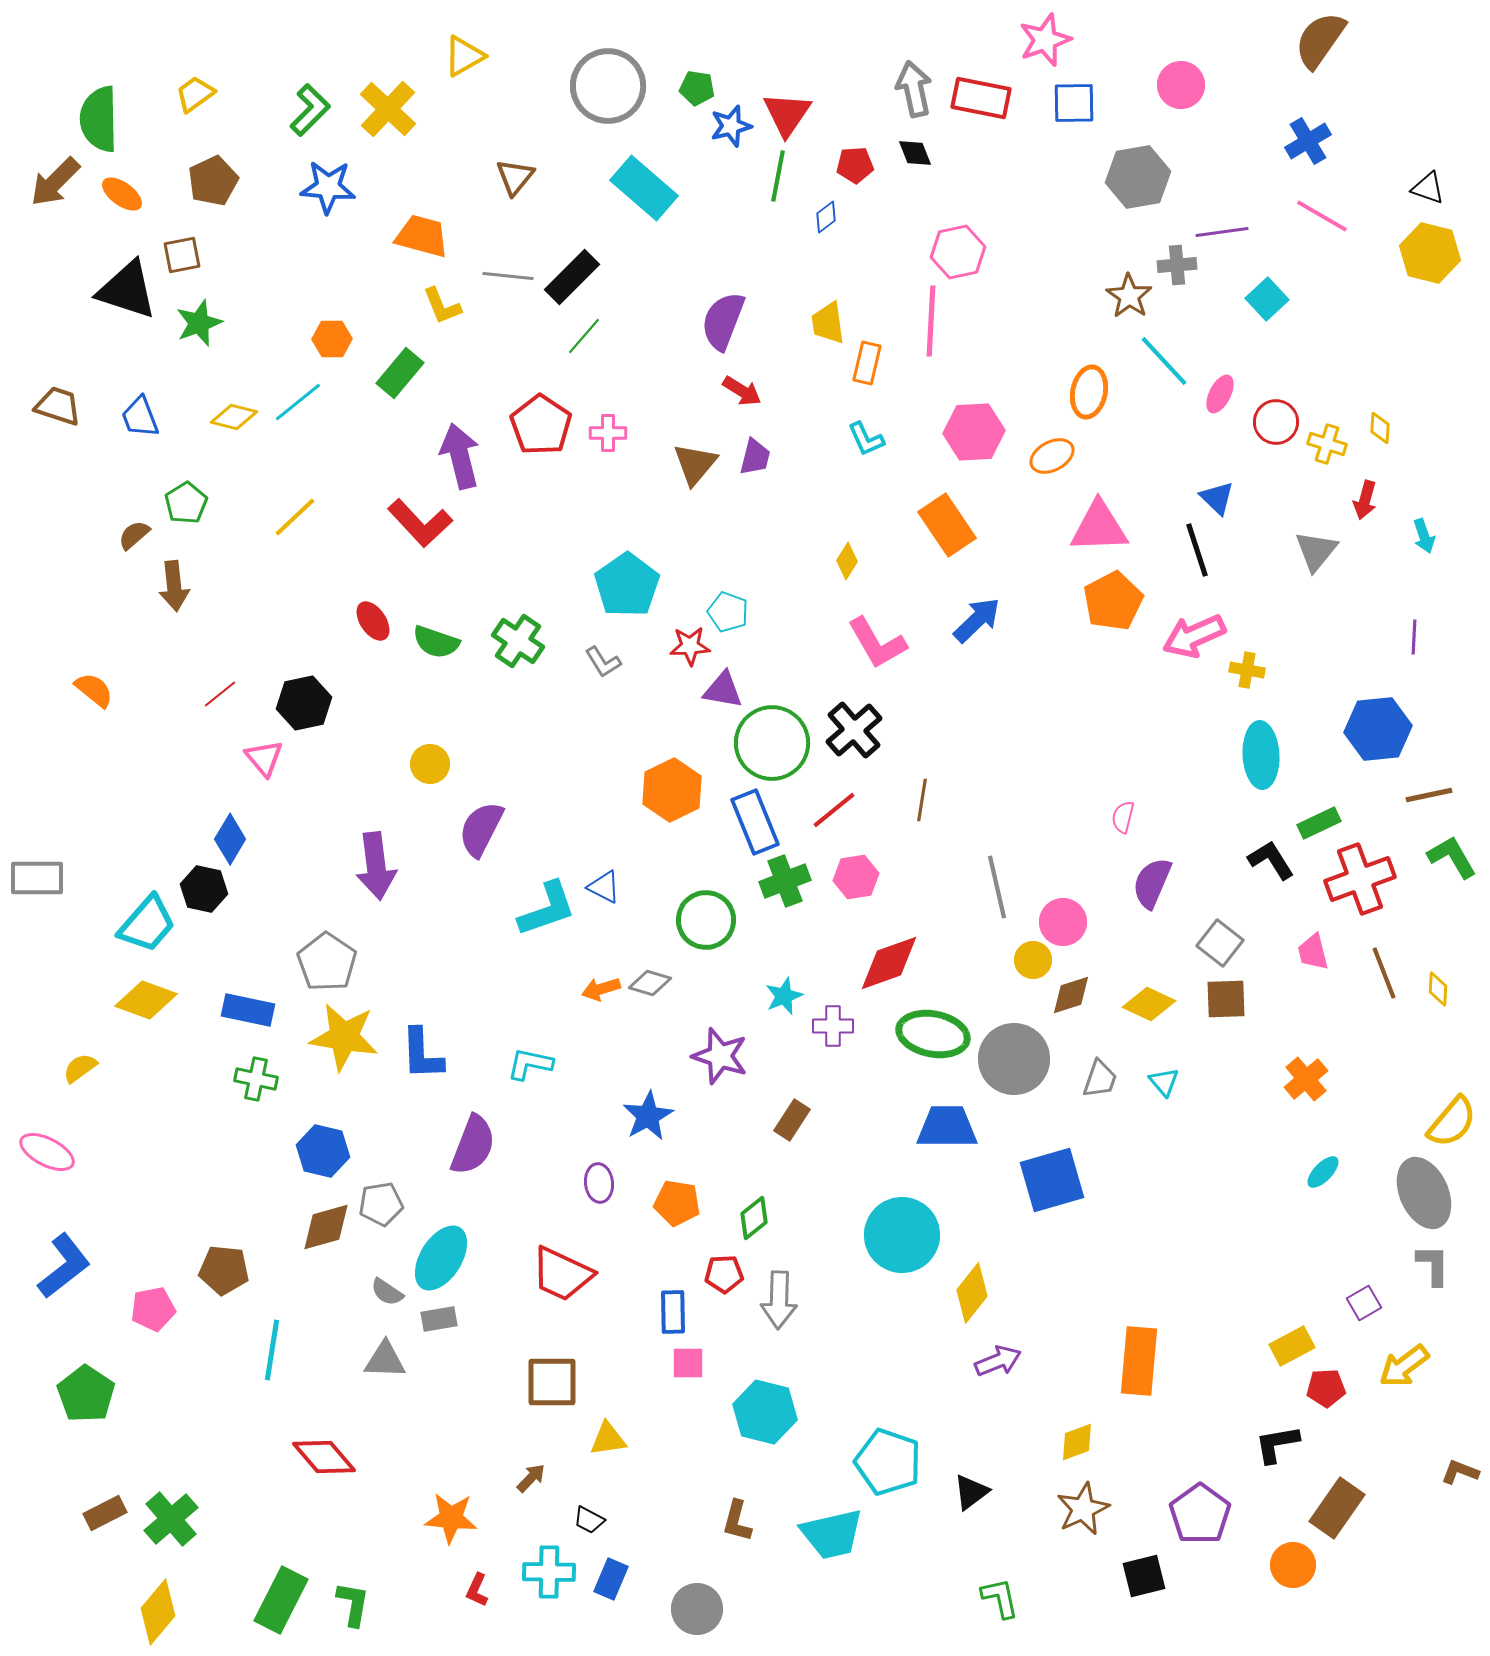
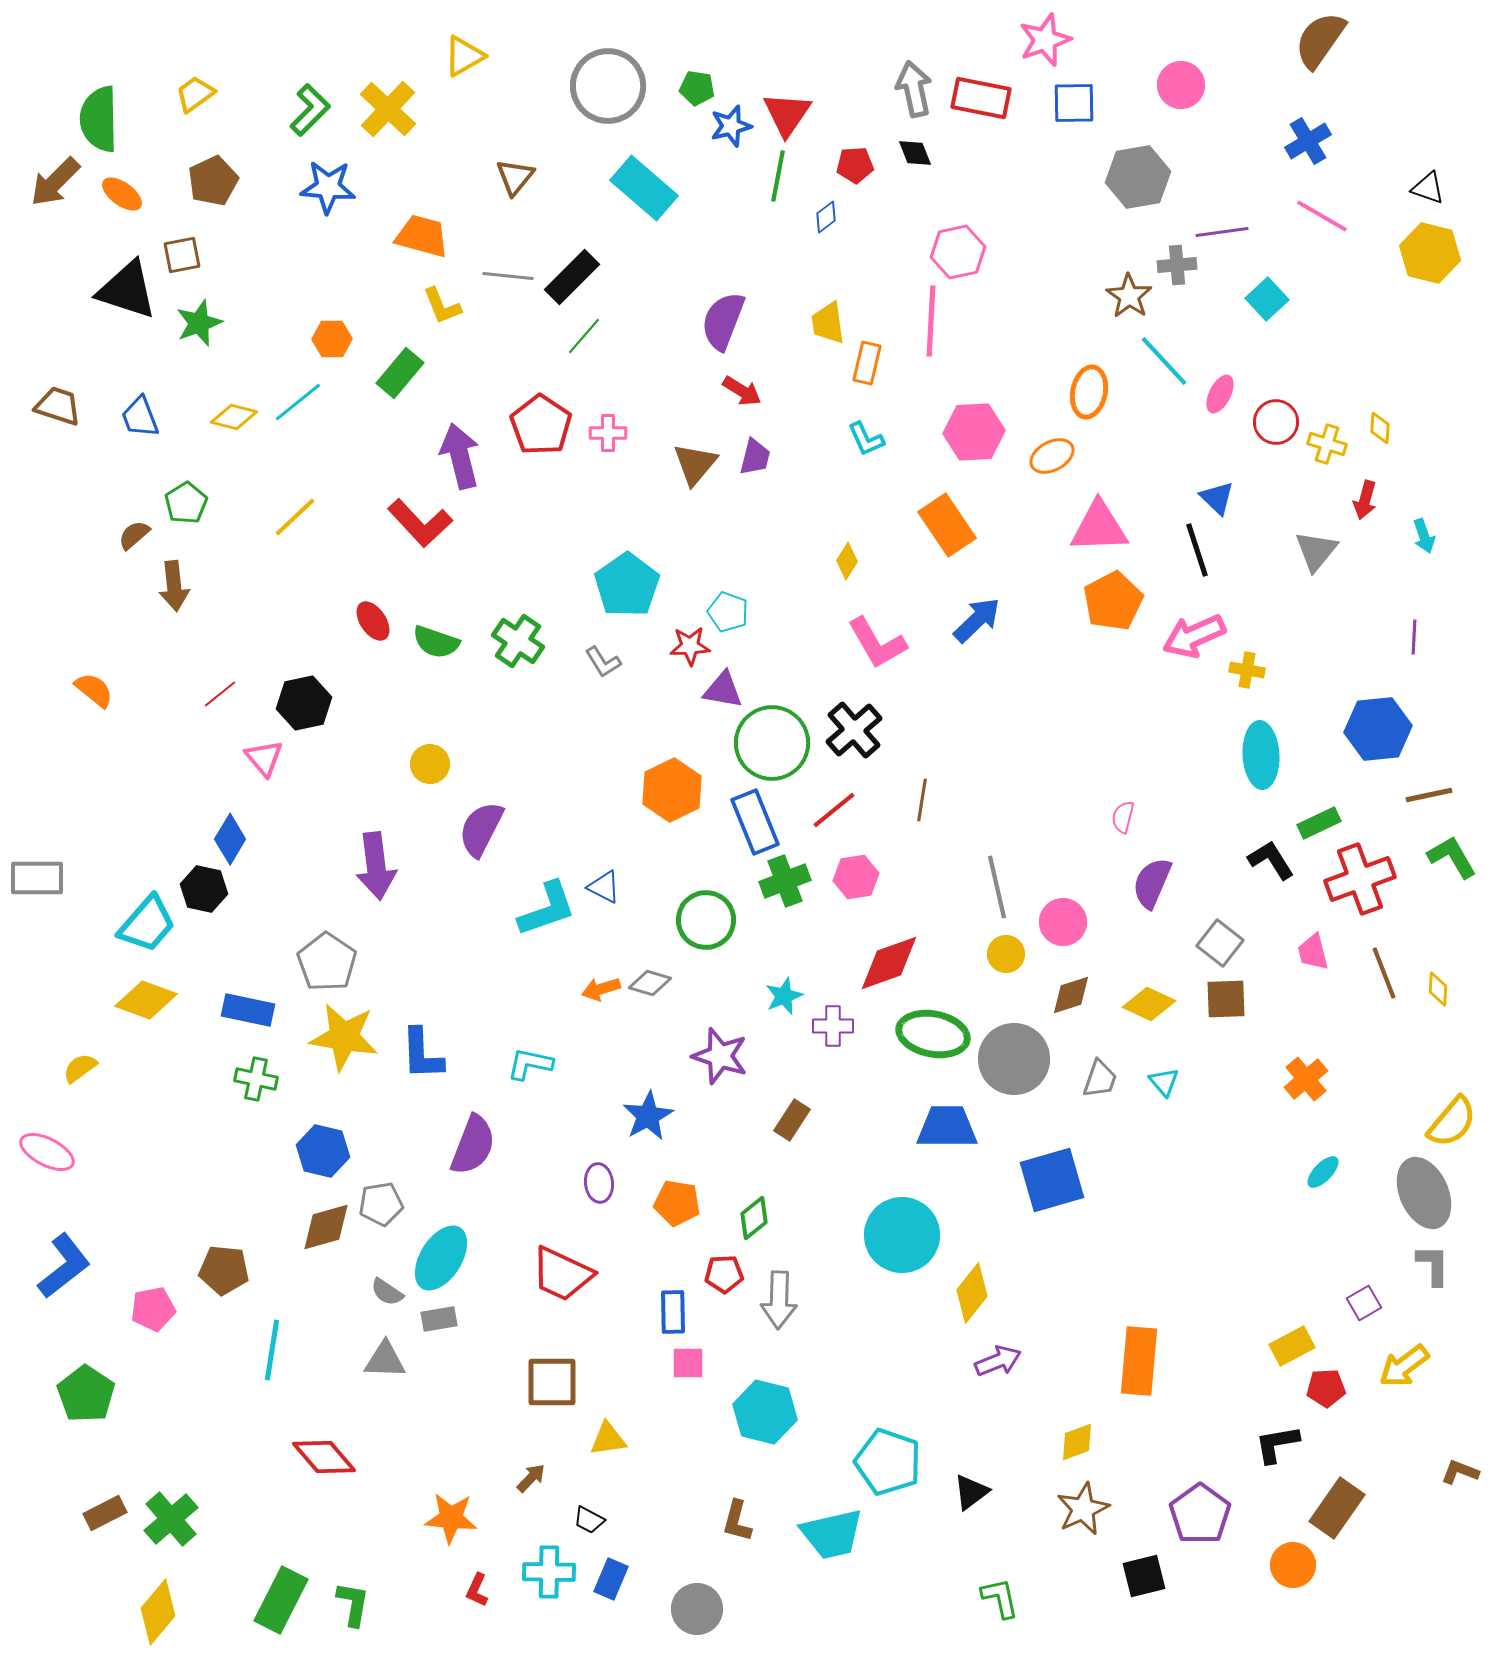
yellow circle at (1033, 960): moved 27 px left, 6 px up
